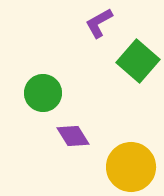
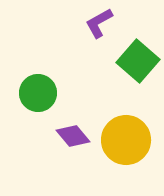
green circle: moved 5 px left
purple diamond: rotated 8 degrees counterclockwise
yellow circle: moved 5 px left, 27 px up
